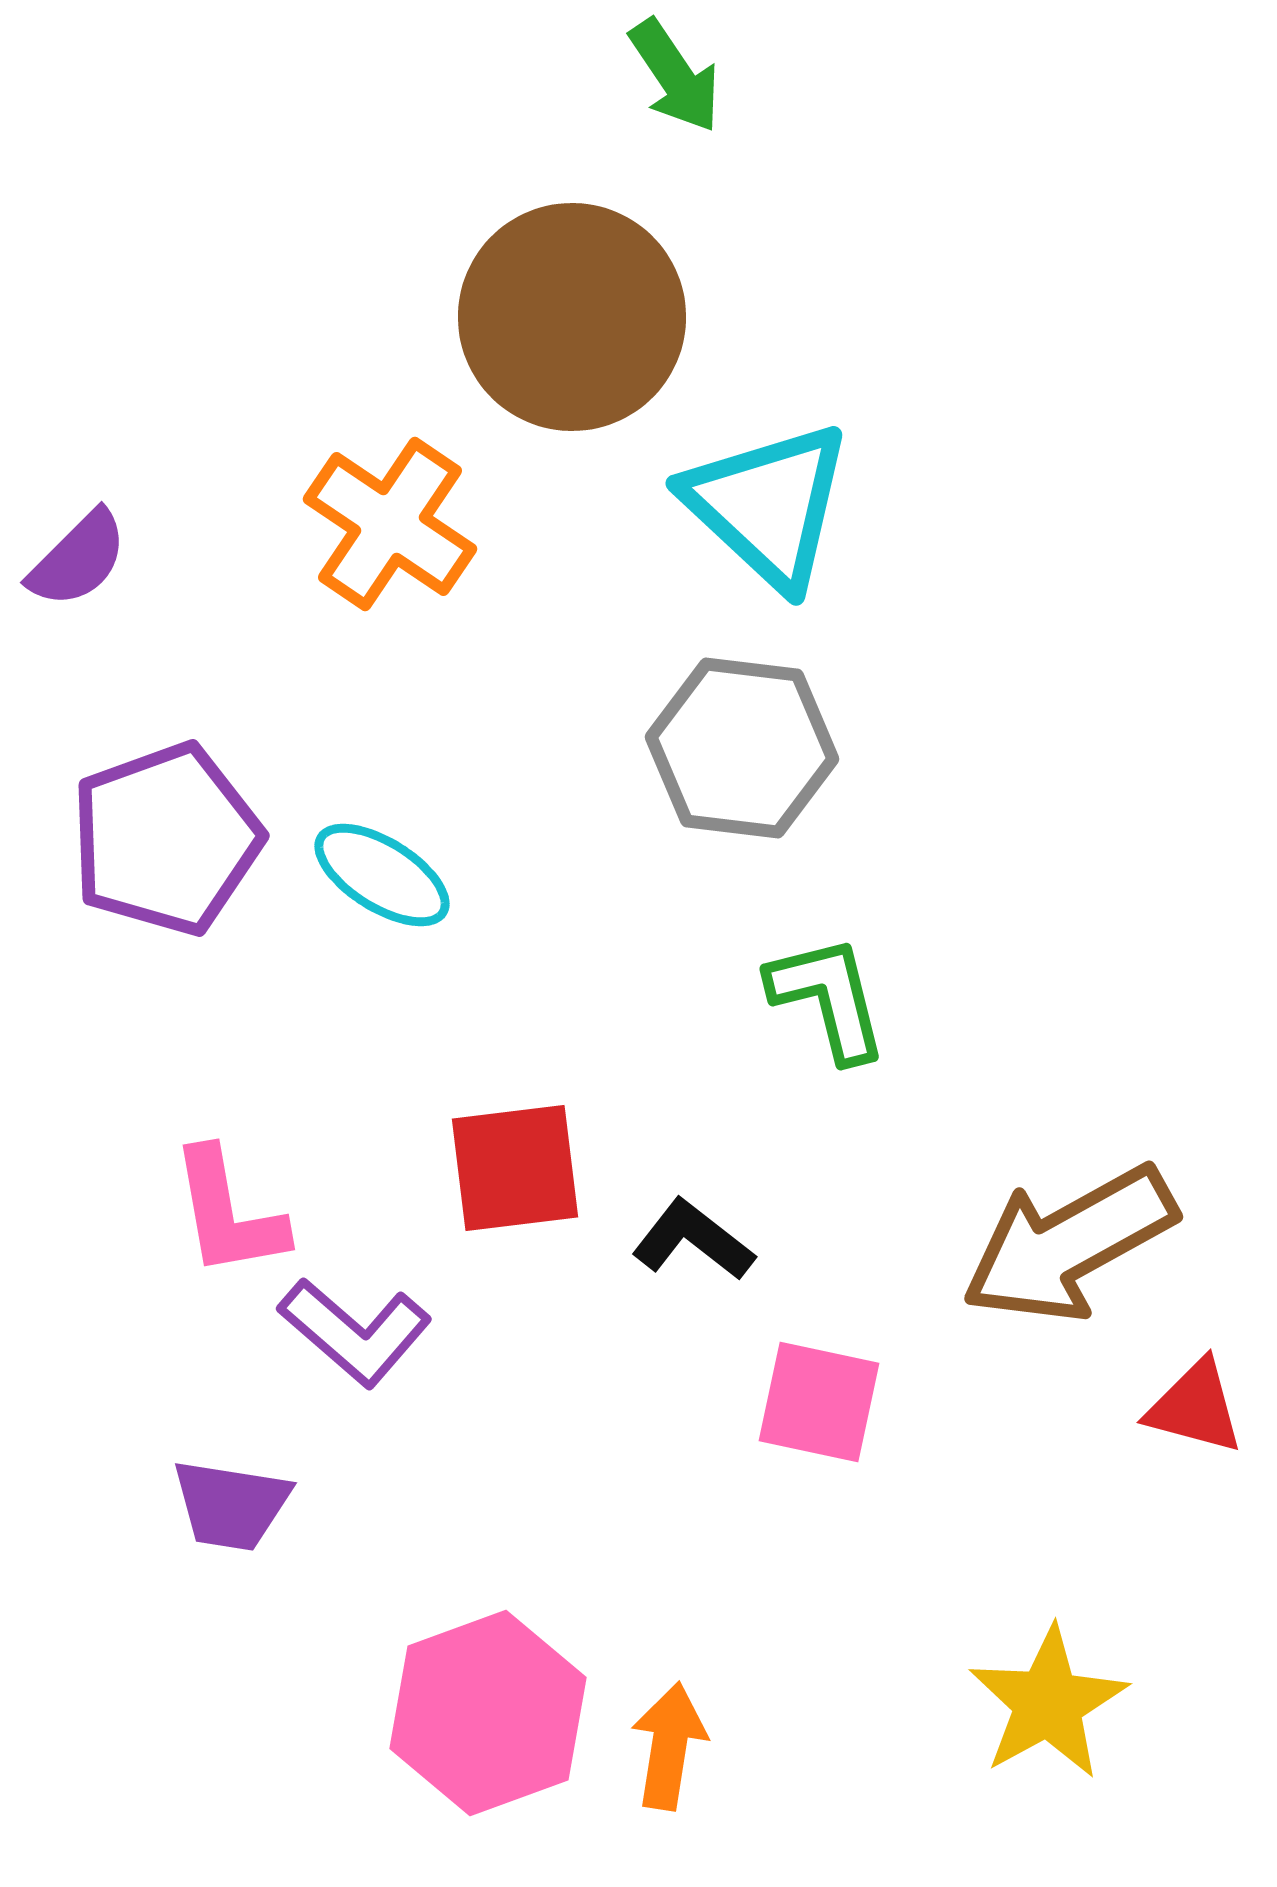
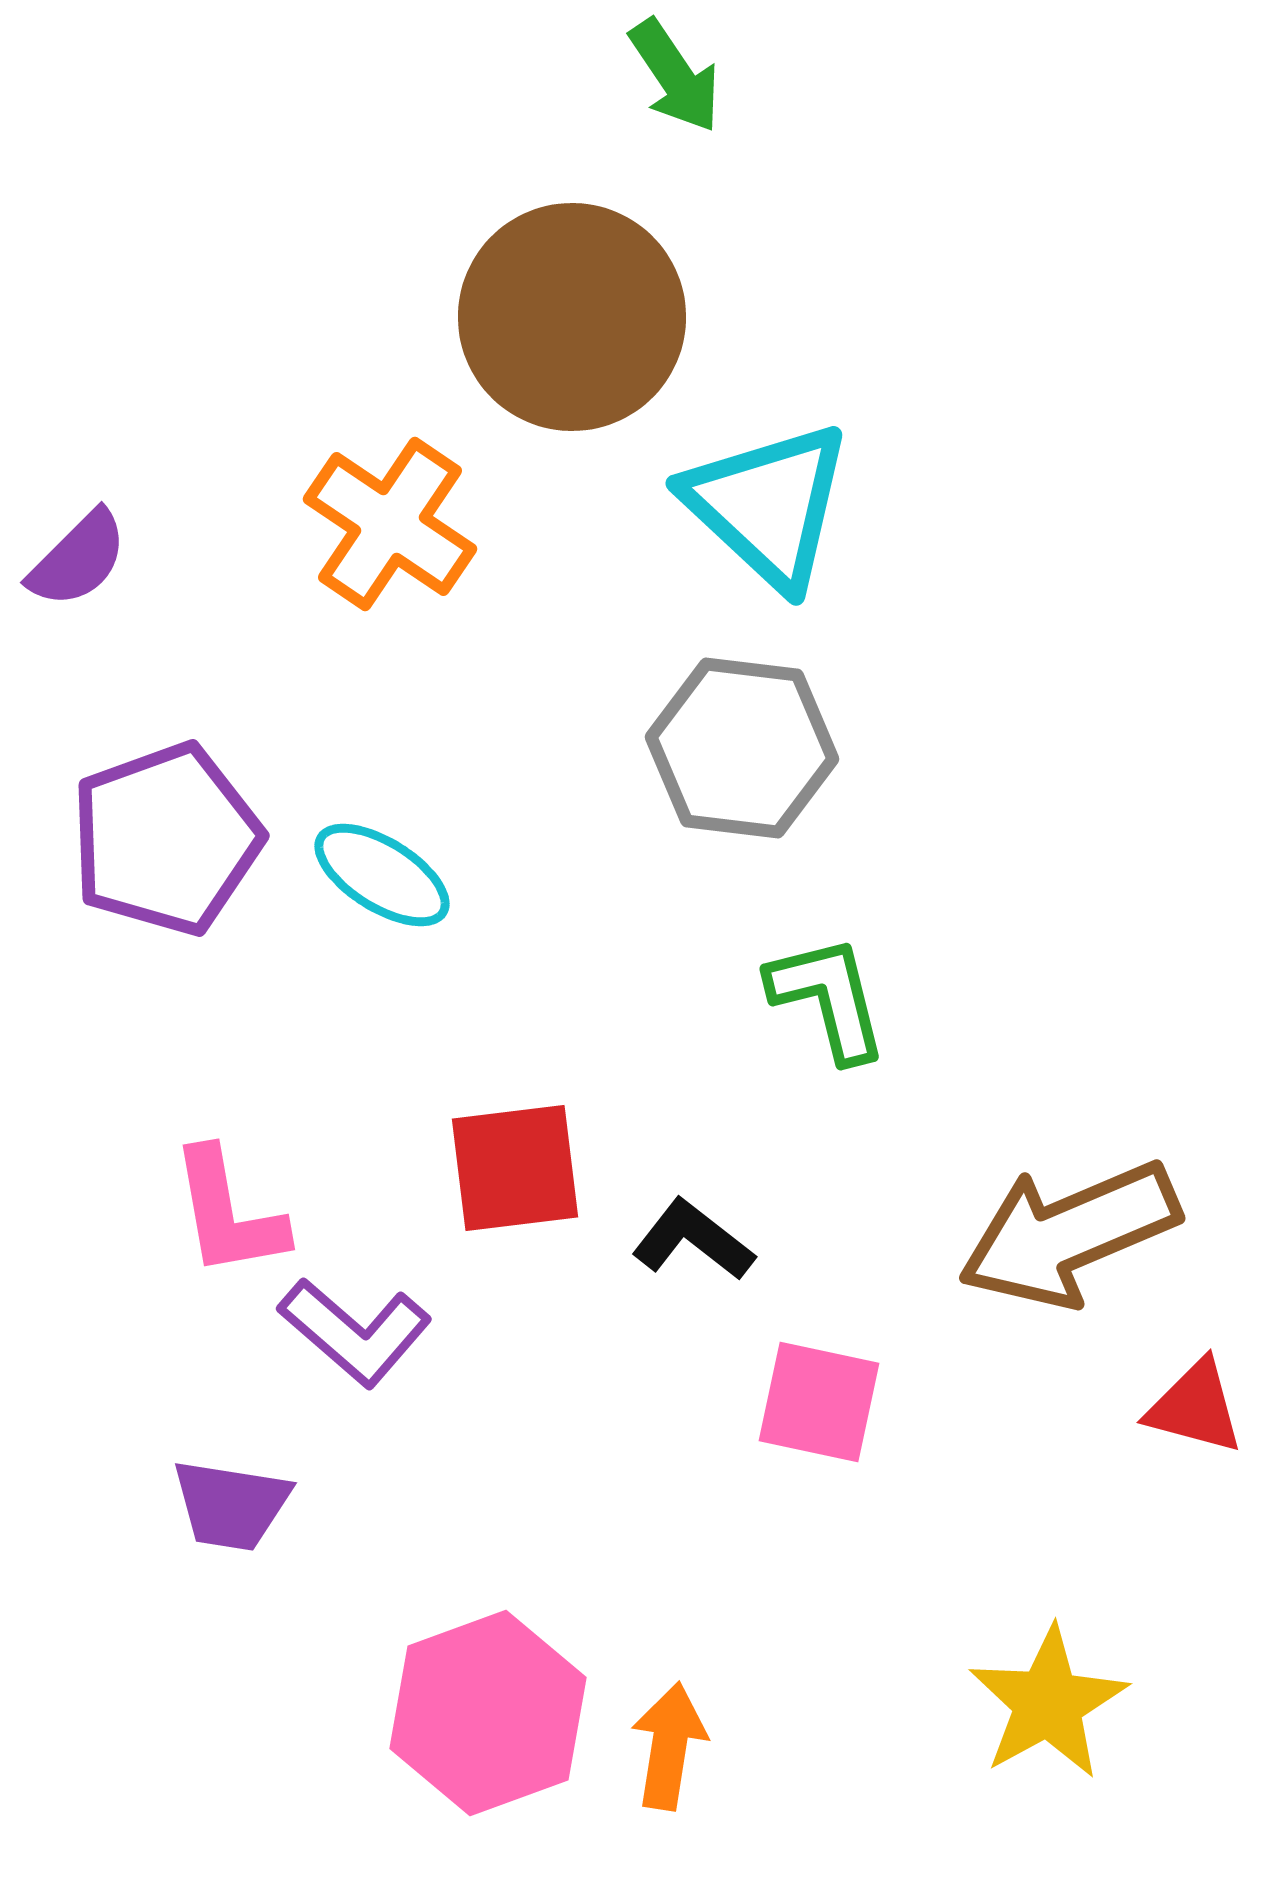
brown arrow: moved 10 px up; rotated 6 degrees clockwise
